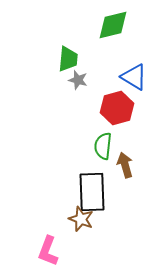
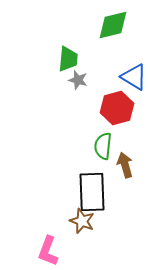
brown star: moved 1 px right, 2 px down
